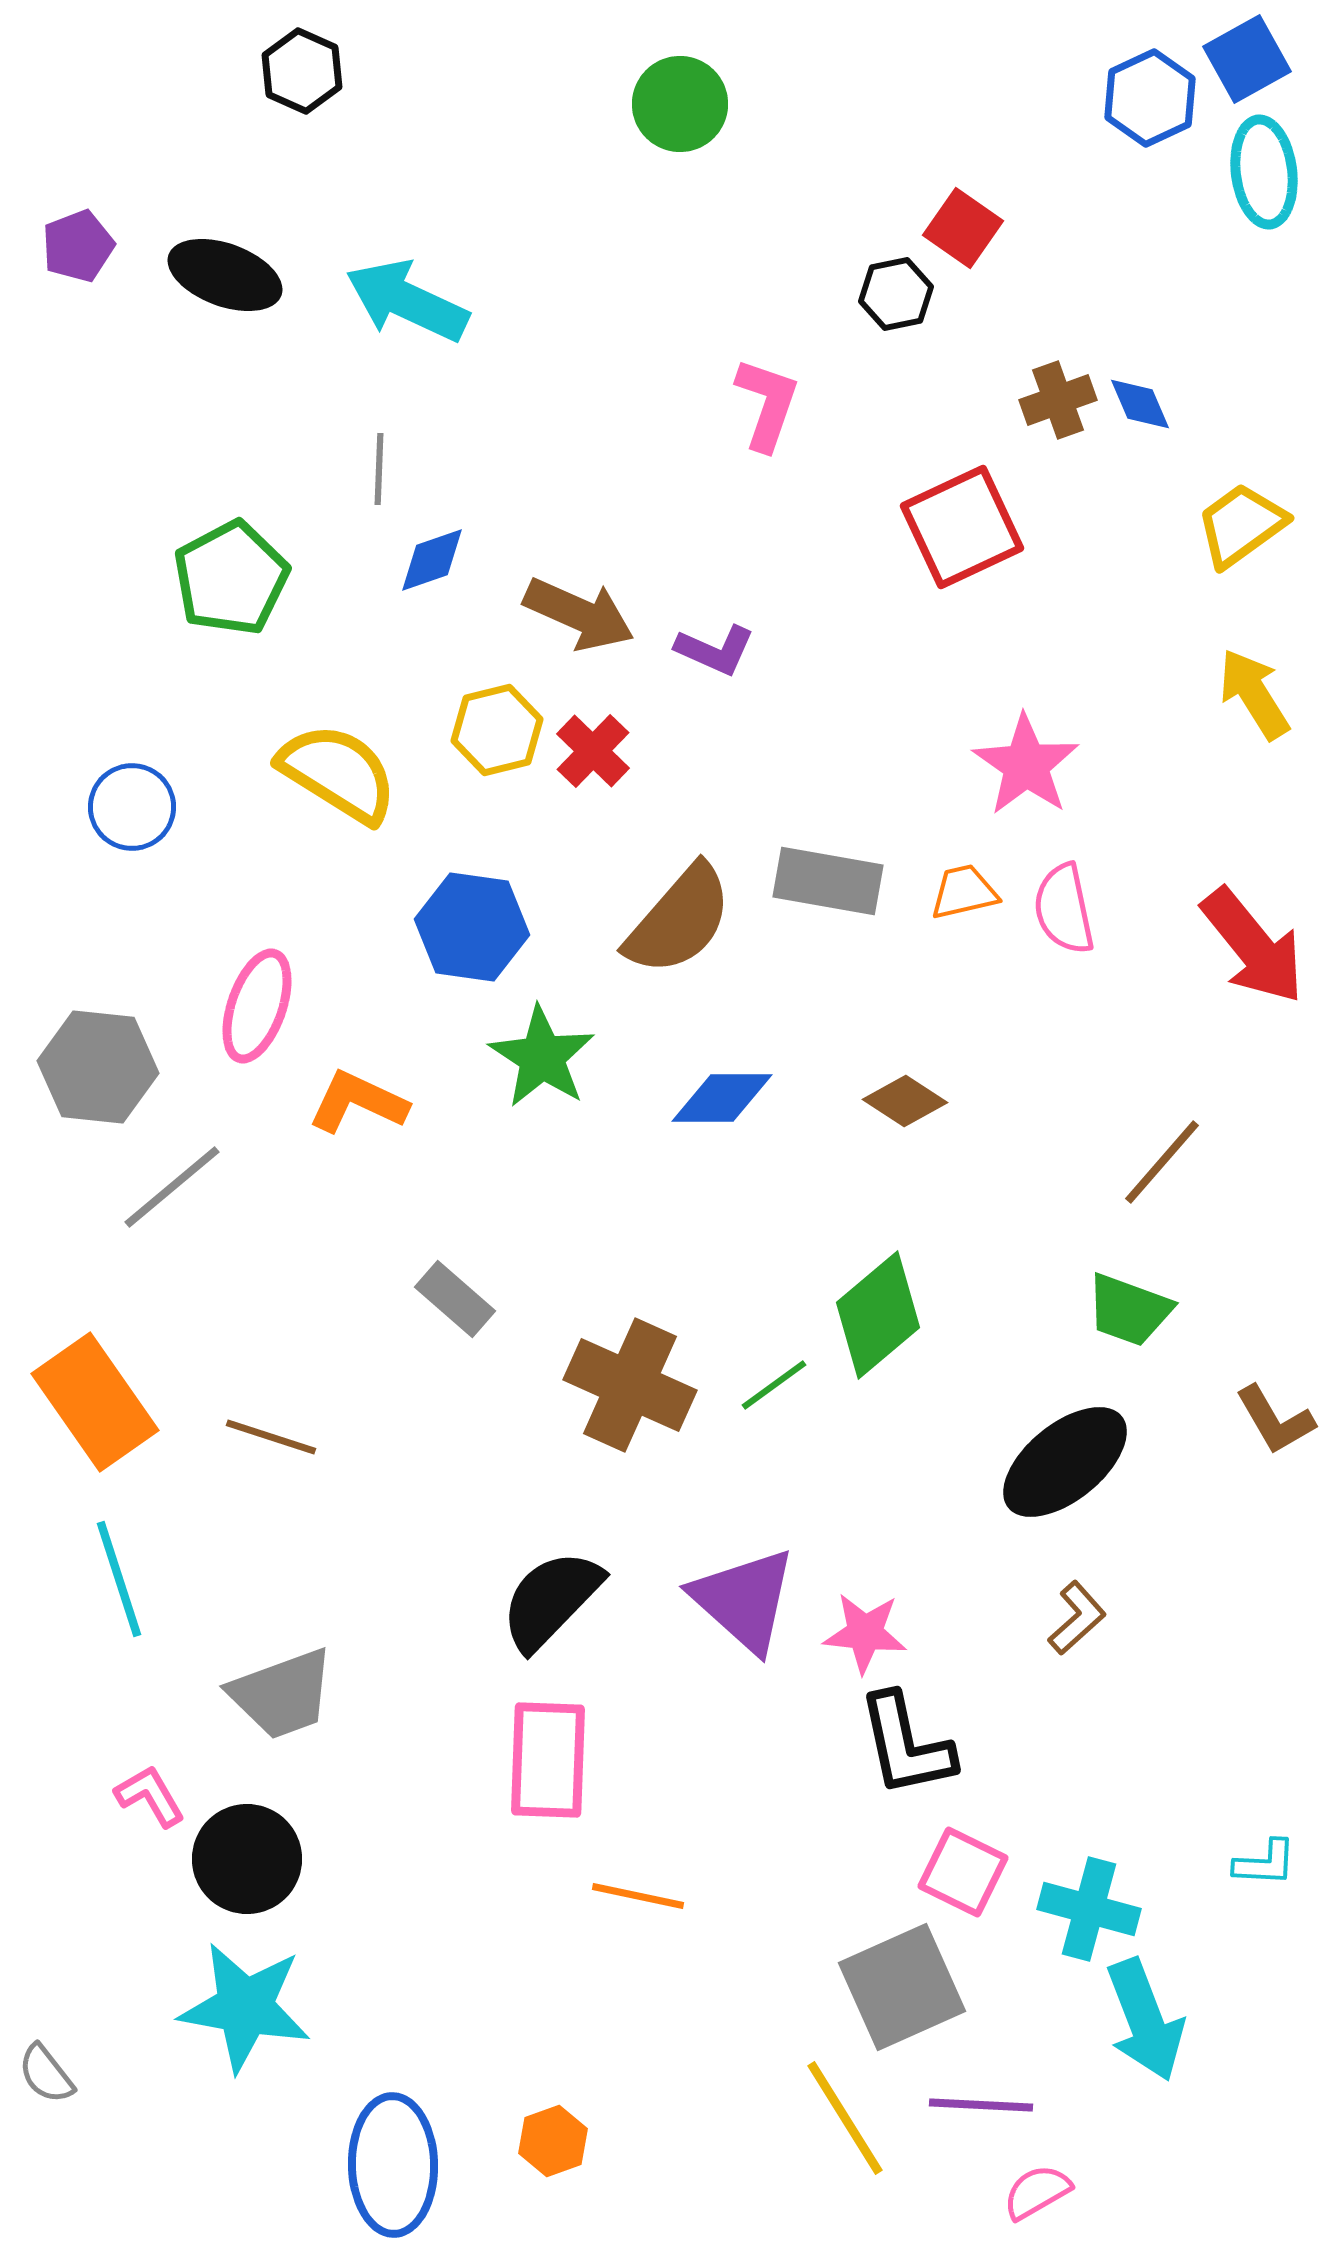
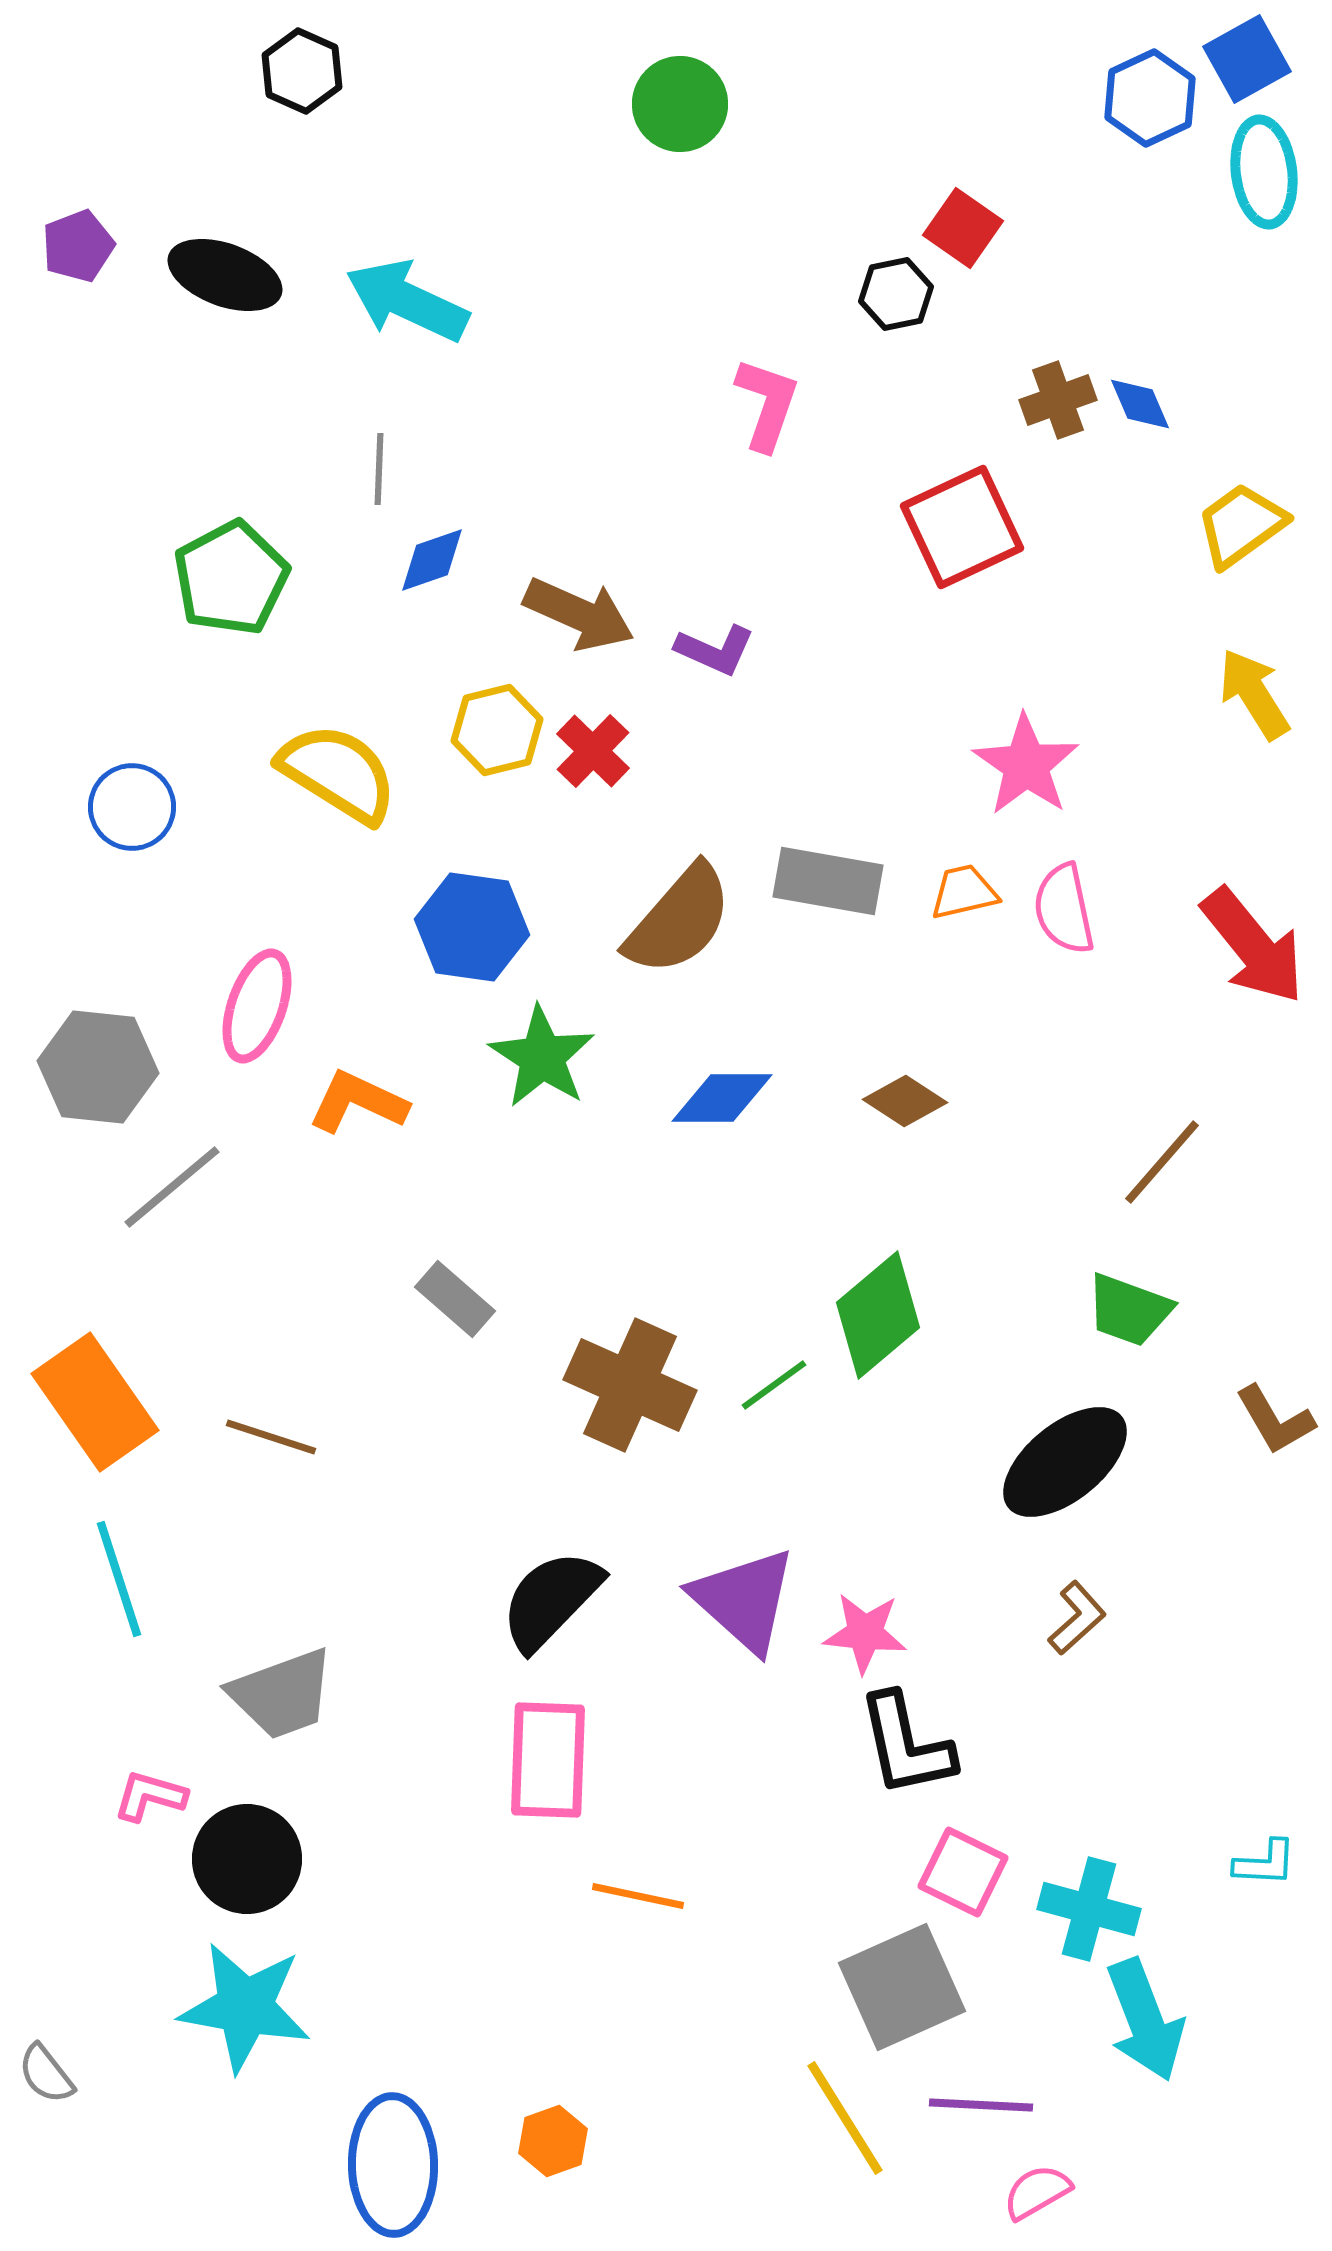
pink L-shape at (150, 1796): rotated 44 degrees counterclockwise
